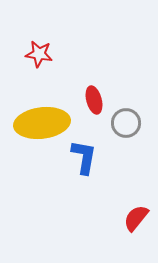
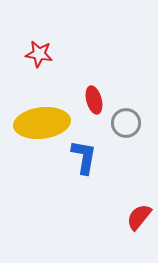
red semicircle: moved 3 px right, 1 px up
